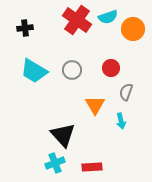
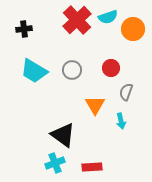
red cross: rotated 12 degrees clockwise
black cross: moved 1 px left, 1 px down
black triangle: rotated 12 degrees counterclockwise
